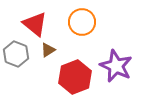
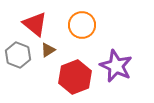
orange circle: moved 3 px down
gray hexagon: moved 2 px right, 1 px down
